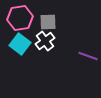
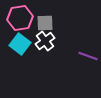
gray square: moved 3 px left, 1 px down
